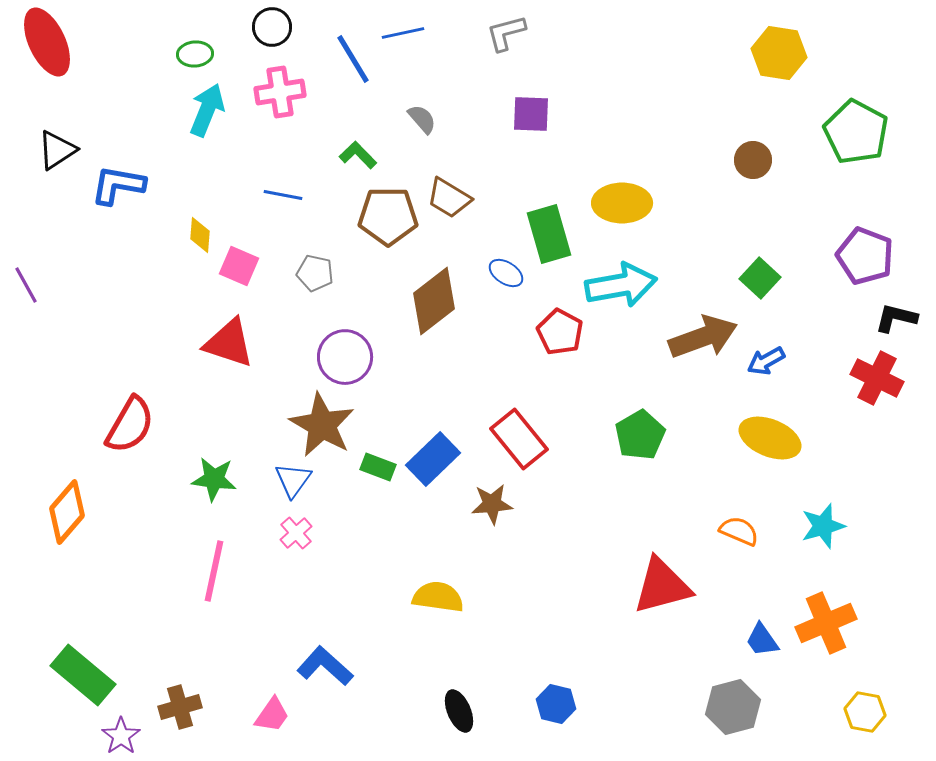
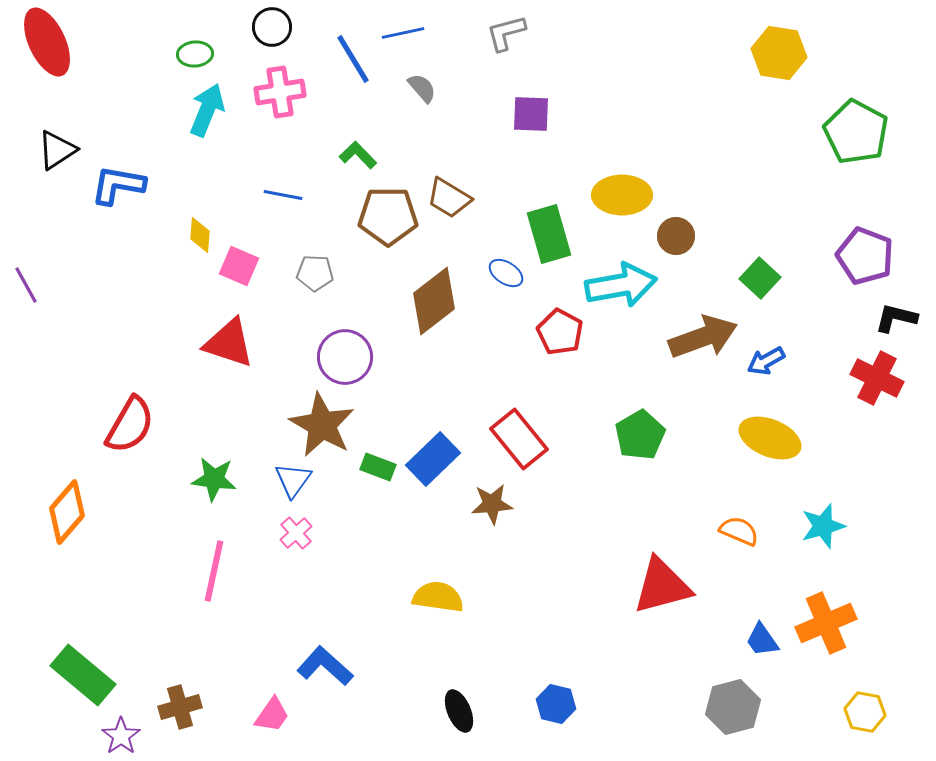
gray semicircle at (422, 119): moved 31 px up
brown circle at (753, 160): moved 77 px left, 76 px down
yellow ellipse at (622, 203): moved 8 px up
gray pentagon at (315, 273): rotated 9 degrees counterclockwise
